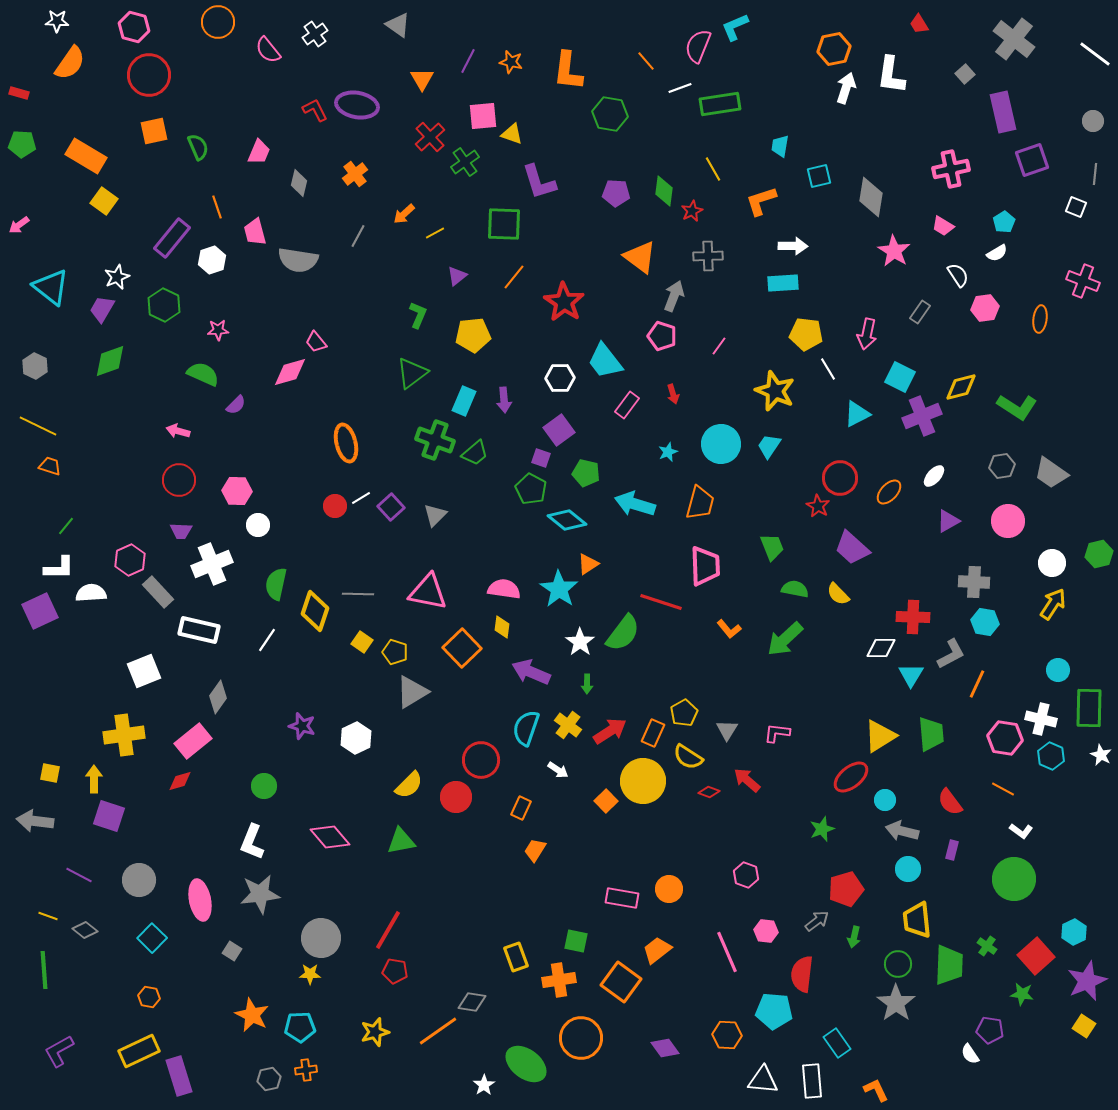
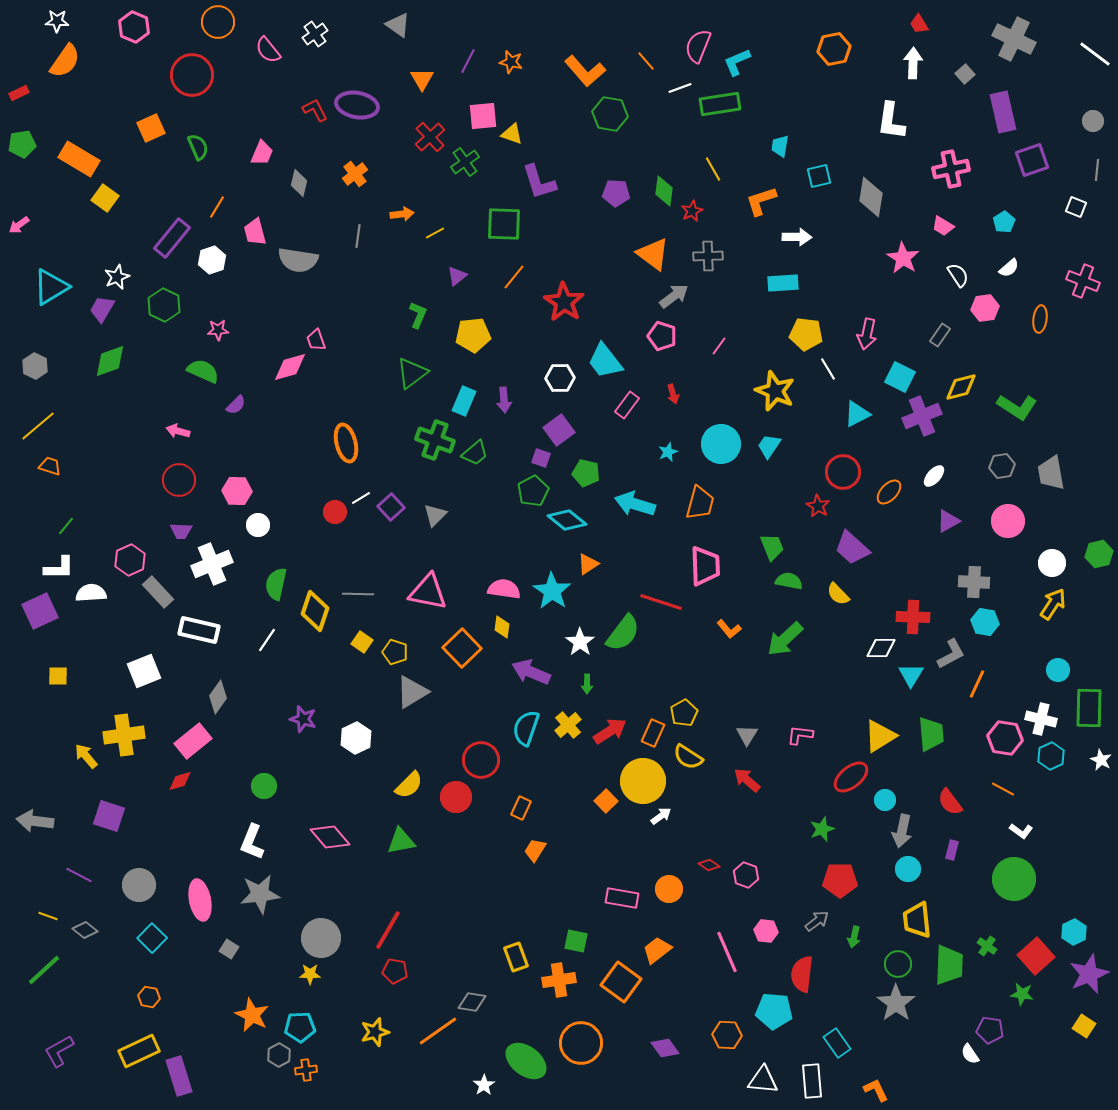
pink hexagon at (134, 27): rotated 8 degrees clockwise
cyan L-shape at (735, 27): moved 2 px right, 35 px down
gray cross at (1014, 39): rotated 12 degrees counterclockwise
orange semicircle at (70, 63): moved 5 px left, 2 px up
orange L-shape at (568, 71): moved 17 px right; rotated 48 degrees counterclockwise
red circle at (149, 75): moved 43 px right
white L-shape at (891, 75): moved 46 px down
white arrow at (846, 88): moved 67 px right, 25 px up; rotated 16 degrees counterclockwise
red rectangle at (19, 93): rotated 42 degrees counterclockwise
orange square at (154, 131): moved 3 px left, 3 px up; rotated 12 degrees counterclockwise
green pentagon at (22, 144): rotated 12 degrees counterclockwise
pink trapezoid at (259, 152): moved 3 px right, 1 px down
orange rectangle at (86, 156): moved 7 px left, 3 px down
gray line at (1095, 174): moved 2 px right, 4 px up
yellow square at (104, 201): moved 1 px right, 3 px up
orange line at (217, 207): rotated 50 degrees clockwise
orange arrow at (404, 214): moved 2 px left; rotated 145 degrees counterclockwise
gray line at (358, 236): rotated 20 degrees counterclockwise
white arrow at (793, 246): moved 4 px right, 9 px up
pink star at (894, 251): moved 9 px right, 7 px down
white semicircle at (997, 253): moved 12 px right, 15 px down; rotated 10 degrees counterclockwise
orange triangle at (640, 257): moved 13 px right, 3 px up
cyan triangle at (51, 287): rotated 51 degrees clockwise
gray arrow at (674, 296): rotated 32 degrees clockwise
gray rectangle at (920, 312): moved 20 px right, 23 px down
pink trapezoid at (316, 342): moved 2 px up; rotated 20 degrees clockwise
pink diamond at (290, 372): moved 5 px up
green semicircle at (203, 374): moved 3 px up
yellow line at (38, 426): rotated 66 degrees counterclockwise
gray trapezoid at (1051, 473): rotated 45 degrees clockwise
red circle at (840, 478): moved 3 px right, 6 px up
green pentagon at (531, 489): moved 2 px right, 2 px down; rotated 16 degrees clockwise
red circle at (335, 506): moved 6 px down
cyan star at (559, 589): moved 7 px left, 2 px down
green semicircle at (795, 589): moved 6 px left, 8 px up
yellow cross at (568, 725): rotated 12 degrees clockwise
purple star at (302, 726): moved 1 px right, 7 px up
gray triangle at (727, 730): moved 20 px right, 5 px down
pink L-shape at (777, 733): moved 23 px right, 2 px down
white star at (1101, 755): moved 5 px down
cyan hexagon at (1051, 756): rotated 12 degrees clockwise
white arrow at (558, 770): moved 103 px right, 46 px down; rotated 70 degrees counterclockwise
yellow square at (50, 773): moved 8 px right, 97 px up; rotated 10 degrees counterclockwise
yellow arrow at (94, 779): moved 8 px left, 23 px up; rotated 40 degrees counterclockwise
red diamond at (709, 792): moved 73 px down; rotated 15 degrees clockwise
gray arrow at (902, 831): rotated 92 degrees counterclockwise
gray circle at (139, 880): moved 5 px down
red pentagon at (846, 889): moved 6 px left, 9 px up; rotated 16 degrees clockwise
gray square at (232, 951): moved 3 px left, 2 px up
green line at (44, 970): rotated 51 degrees clockwise
purple star at (1087, 981): moved 2 px right, 7 px up
orange circle at (581, 1038): moved 5 px down
green ellipse at (526, 1064): moved 3 px up
gray hexagon at (269, 1079): moved 10 px right, 24 px up; rotated 15 degrees counterclockwise
